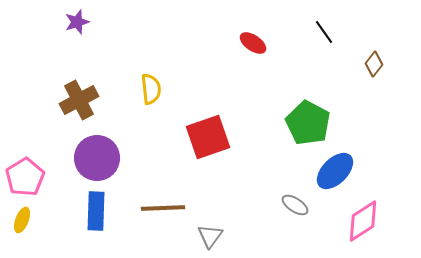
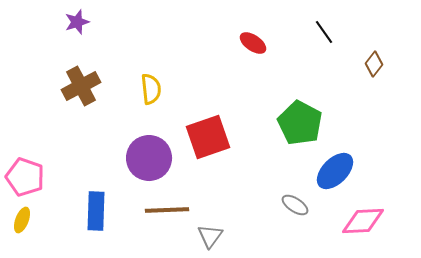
brown cross: moved 2 px right, 14 px up
green pentagon: moved 8 px left
purple circle: moved 52 px right
pink pentagon: rotated 21 degrees counterclockwise
brown line: moved 4 px right, 2 px down
pink diamond: rotated 30 degrees clockwise
